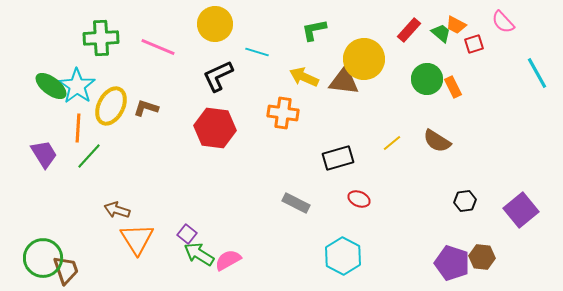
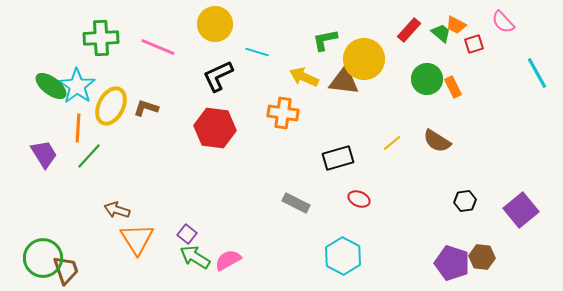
green L-shape at (314, 30): moved 11 px right, 10 px down
green arrow at (199, 254): moved 4 px left, 3 px down
